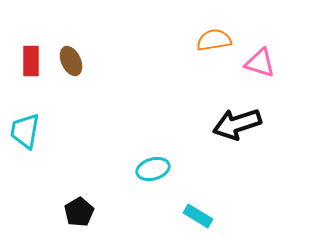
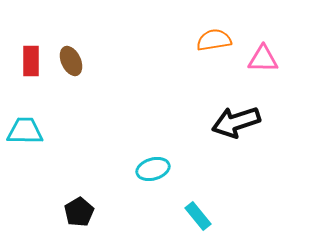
pink triangle: moved 3 px right, 4 px up; rotated 16 degrees counterclockwise
black arrow: moved 1 px left, 2 px up
cyan trapezoid: rotated 81 degrees clockwise
cyan rectangle: rotated 20 degrees clockwise
